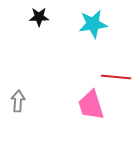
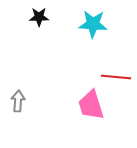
cyan star: rotated 12 degrees clockwise
